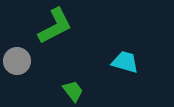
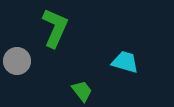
green L-shape: moved 2 px down; rotated 39 degrees counterclockwise
green trapezoid: moved 9 px right
